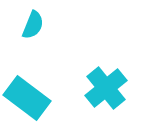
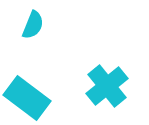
cyan cross: moved 1 px right, 2 px up
